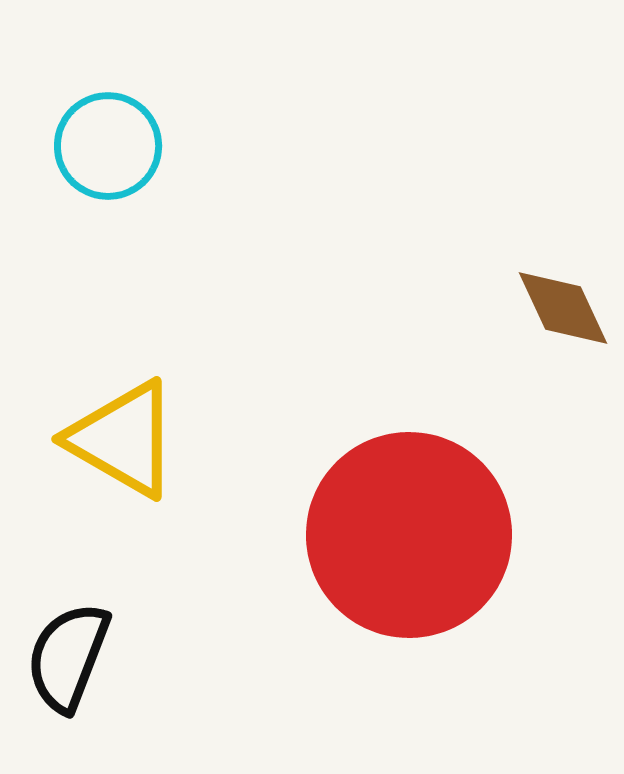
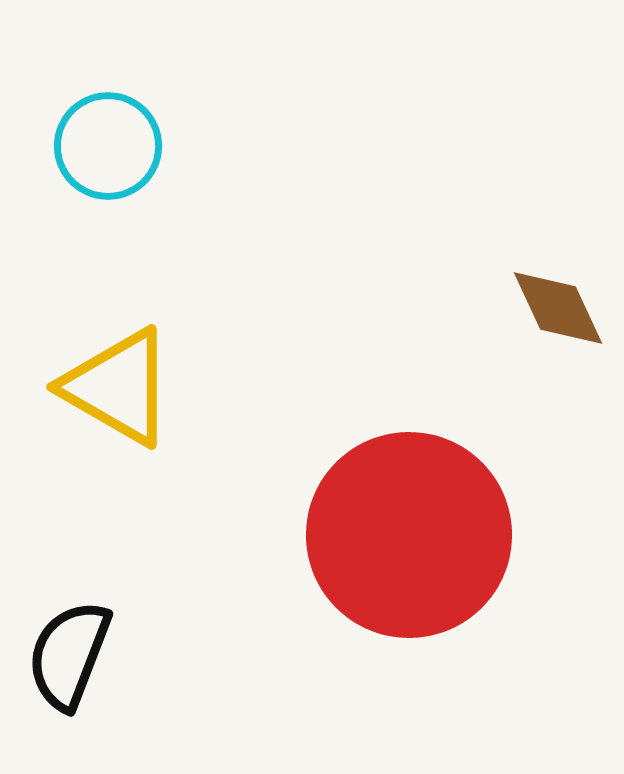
brown diamond: moved 5 px left
yellow triangle: moved 5 px left, 52 px up
black semicircle: moved 1 px right, 2 px up
